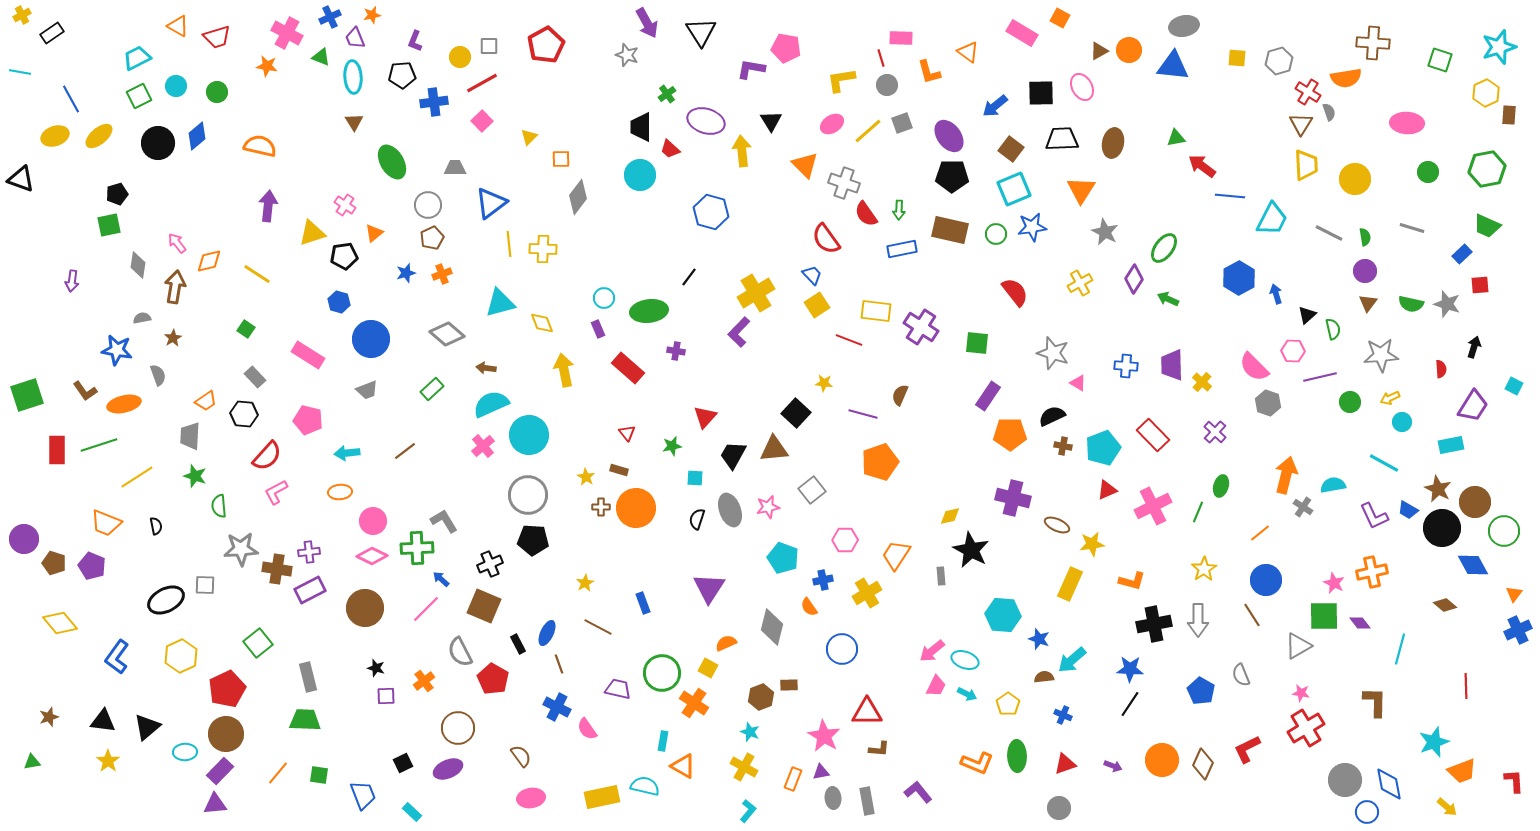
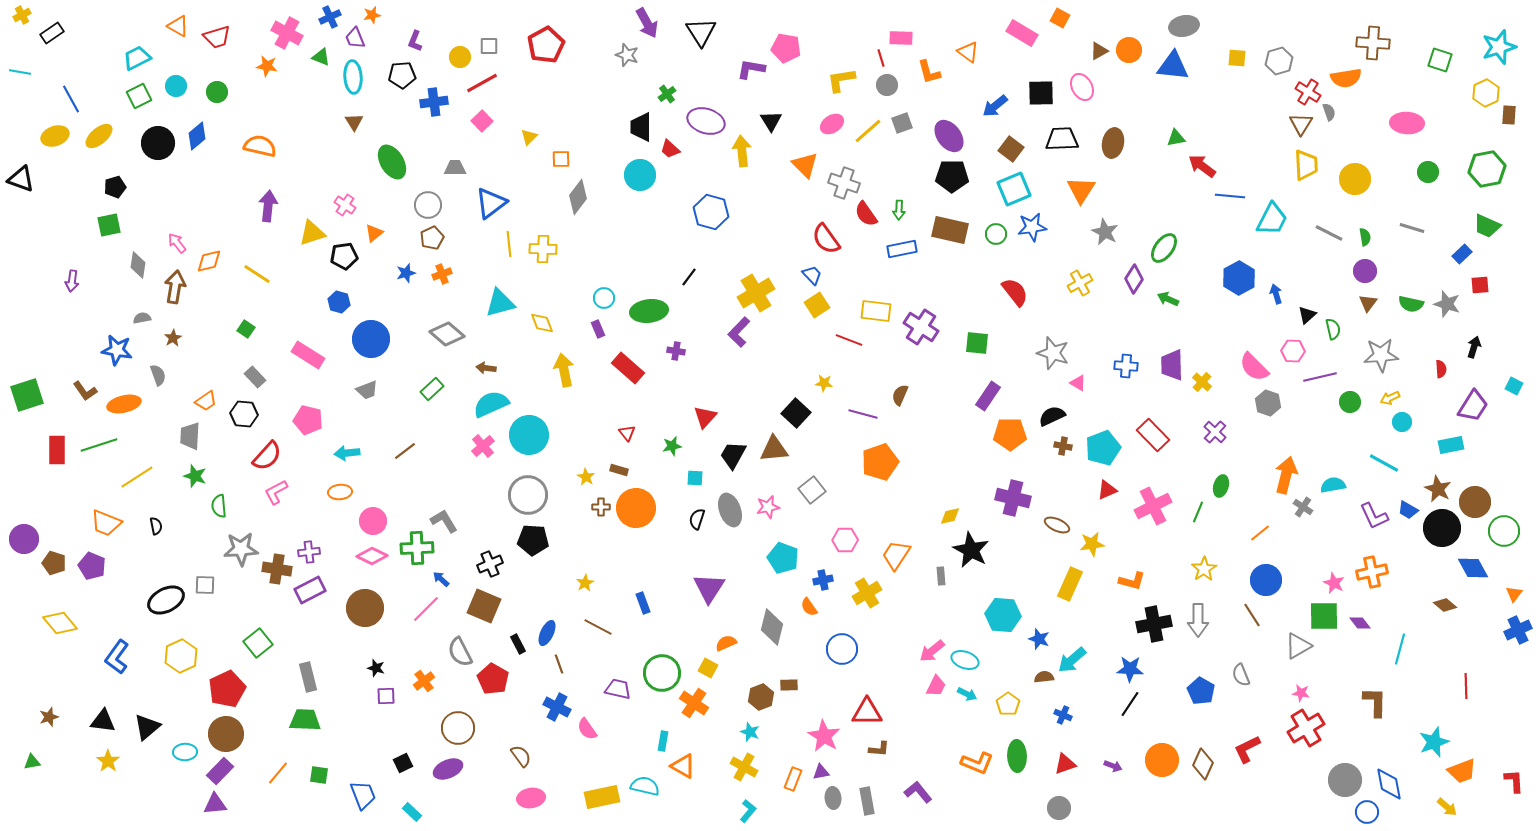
black pentagon at (117, 194): moved 2 px left, 7 px up
blue diamond at (1473, 565): moved 3 px down
